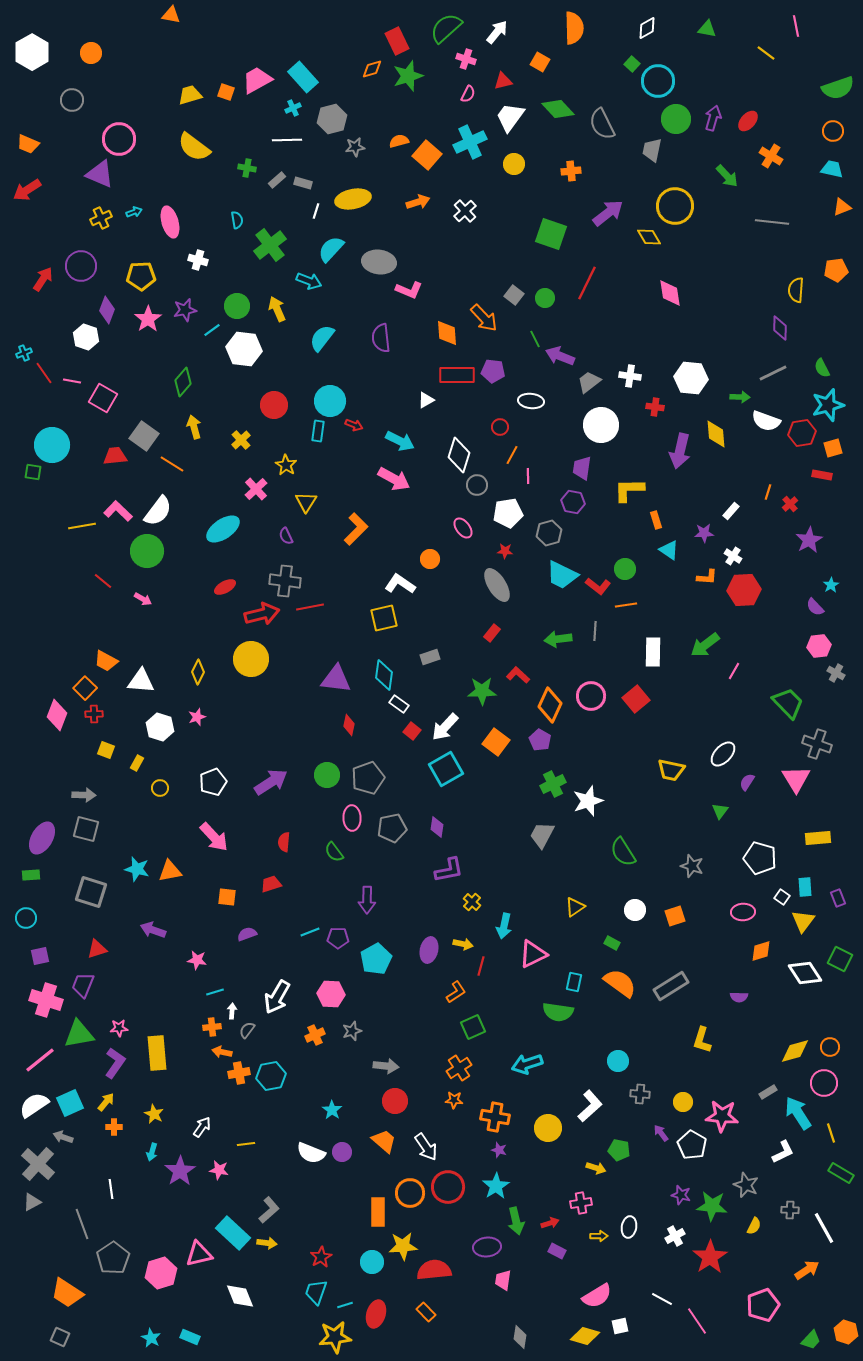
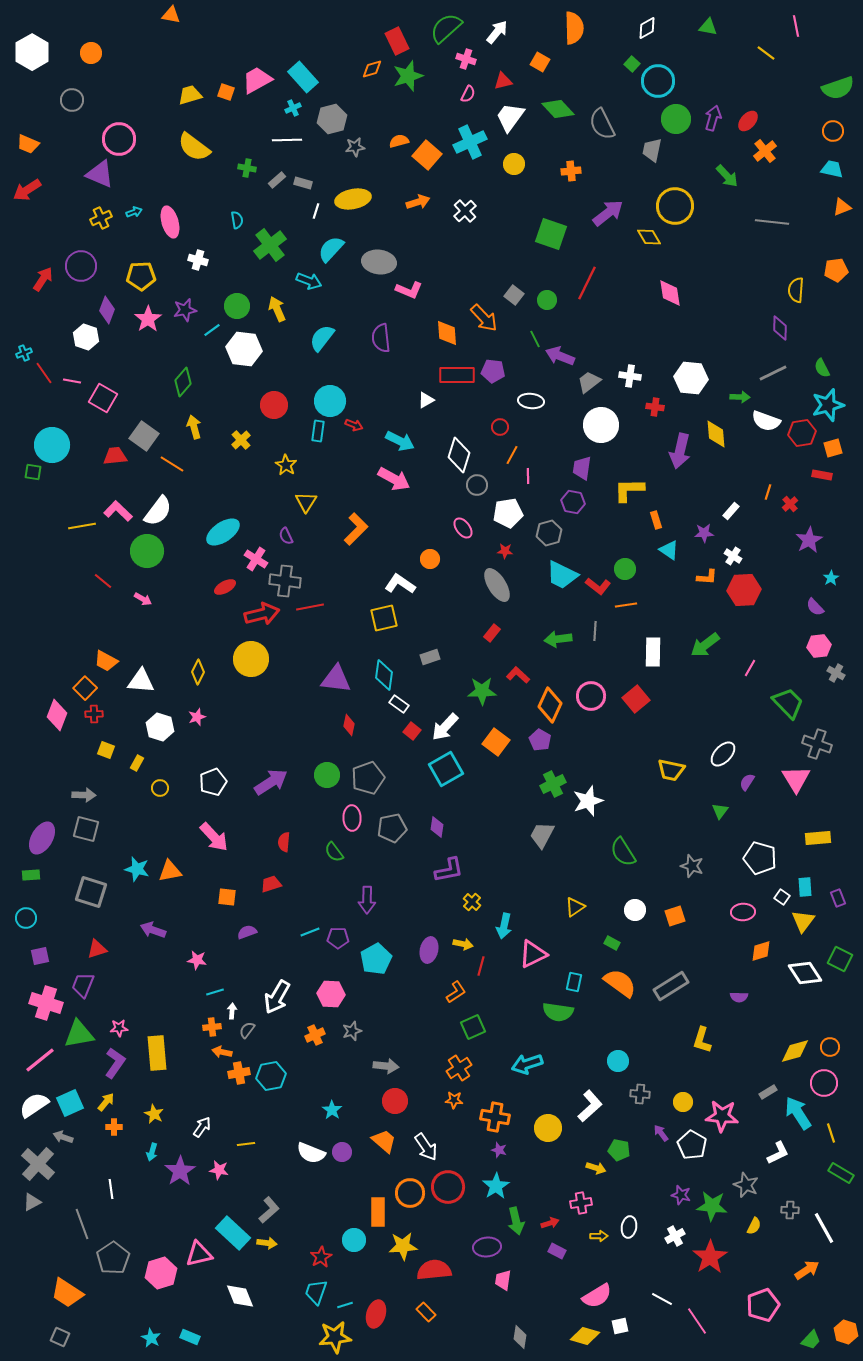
green triangle at (707, 29): moved 1 px right, 2 px up
orange cross at (771, 156): moved 6 px left, 5 px up; rotated 20 degrees clockwise
green circle at (545, 298): moved 2 px right, 2 px down
pink cross at (256, 489): moved 70 px down; rotated 15 degrees counterclockwise
cyan ellipse at (223, 529): moved 3 px down
cyan star at (831, 585): moved 7 px up
pink line at (734, 671): moved 16 px right, 3 px up
purple semicircle at (247, 934): moved 2 px up
pink cross at (46, 1000): moved 3 px down
white L-shape at (783, 1152): moved 5 px left, 1 px down
cyan circle at (372, 1262): moved 18 px left, 22 px up
